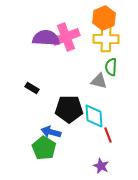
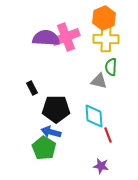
black rectangle: rotated 32 degrees clockwise
black pentagon: moved 13 px left
purple star: rotated 14 degrees counterclockwise
